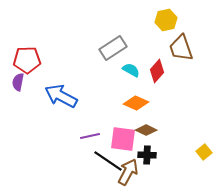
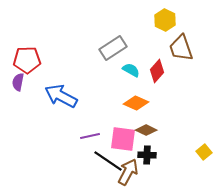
yellow hexagon: moved 1 px left; rotated 20 degrees counterclockwise
